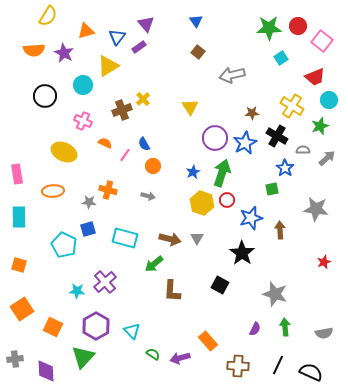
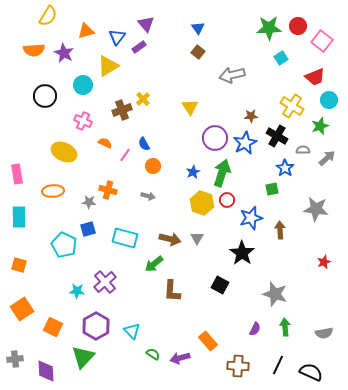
blue triangle at (196, 21): moved 2 px right, 7 px down
brown star at (252, 113): moved 1 px left, 3 px down
